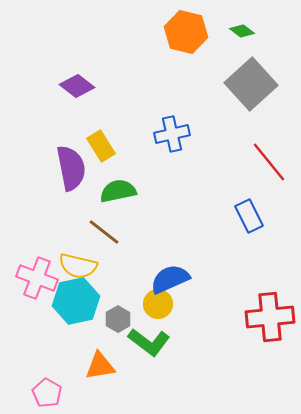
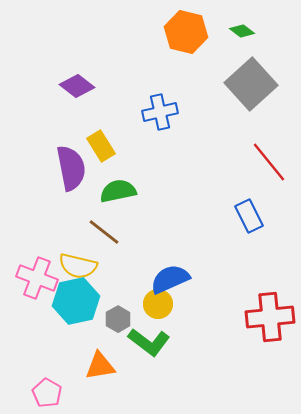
blue cross: moved 12 px left, 22 px up
